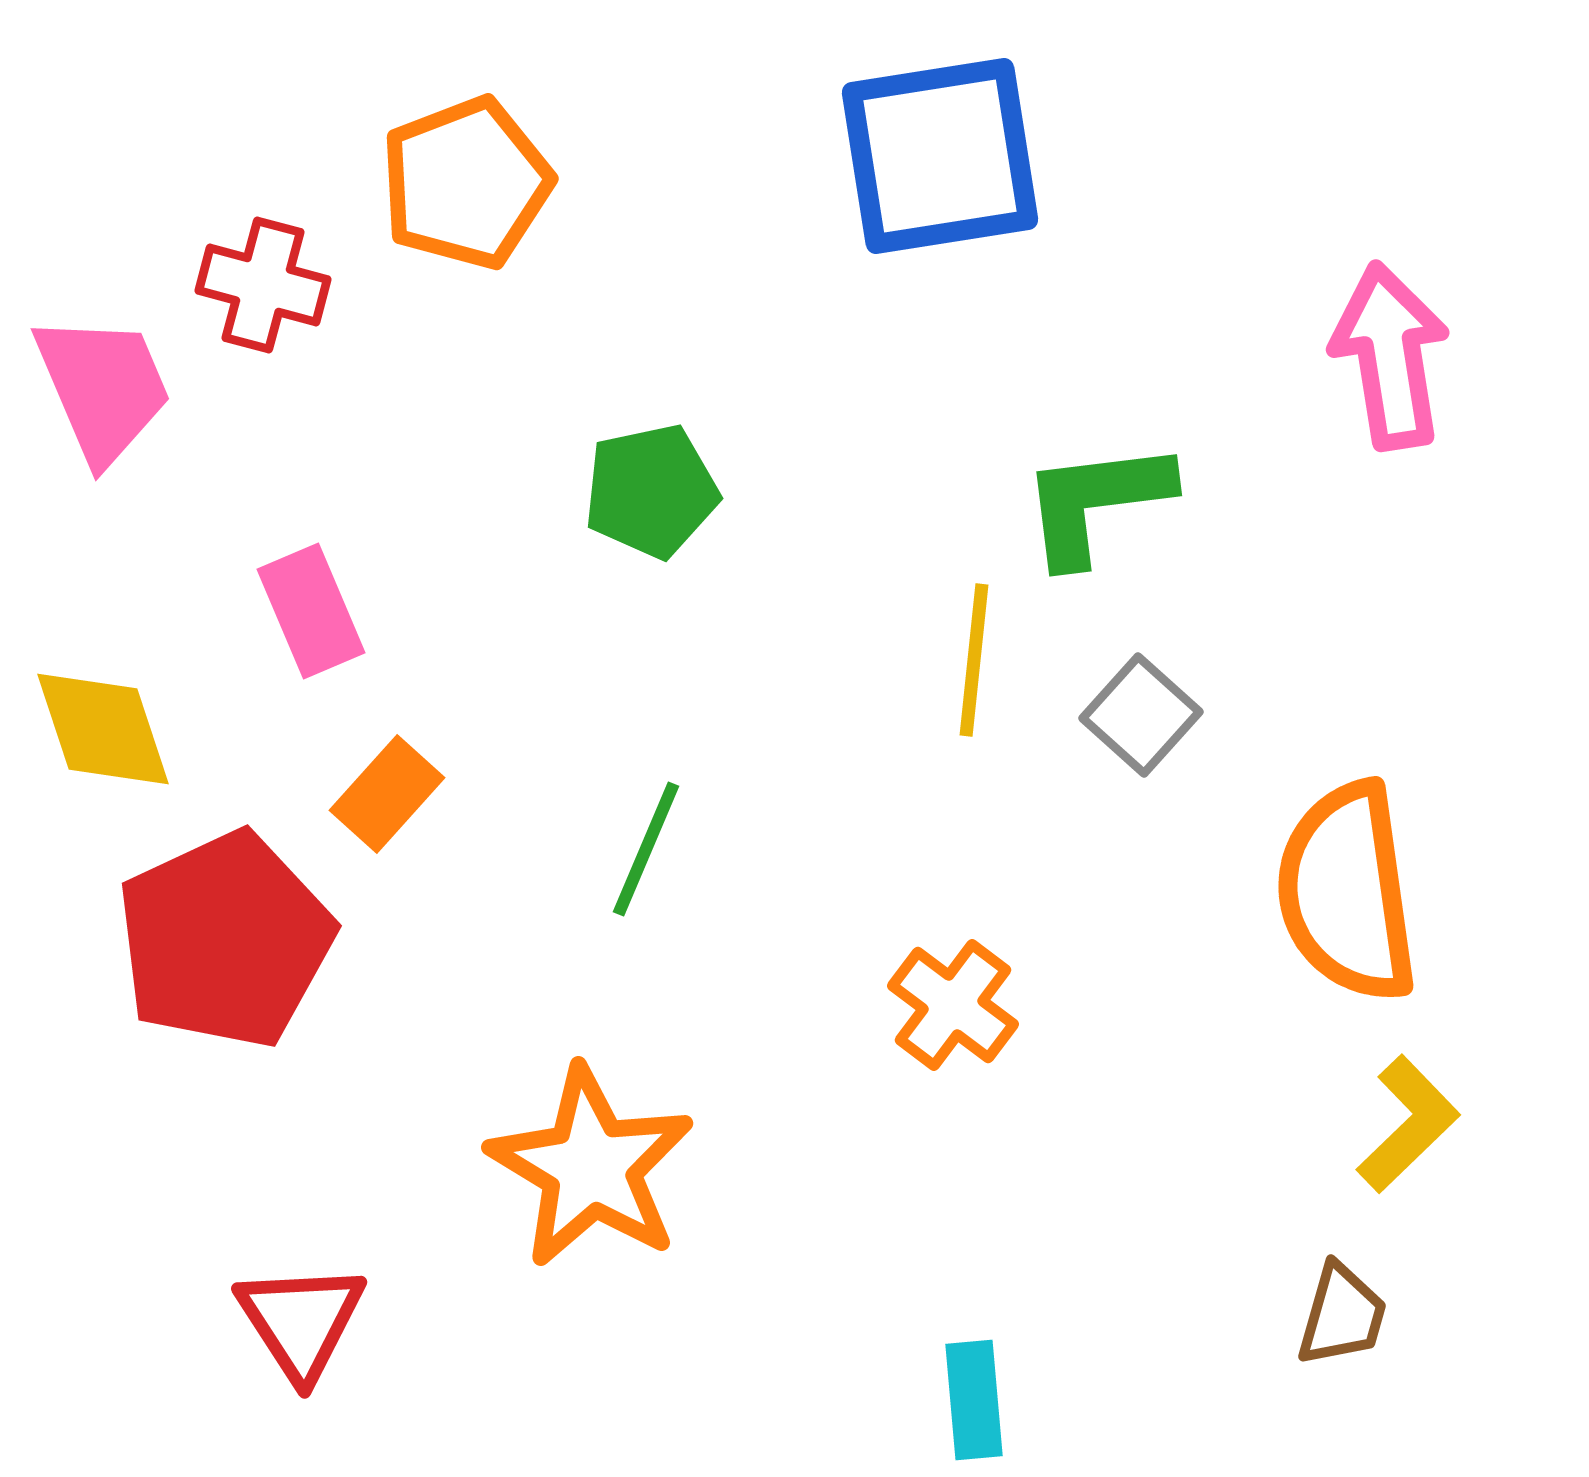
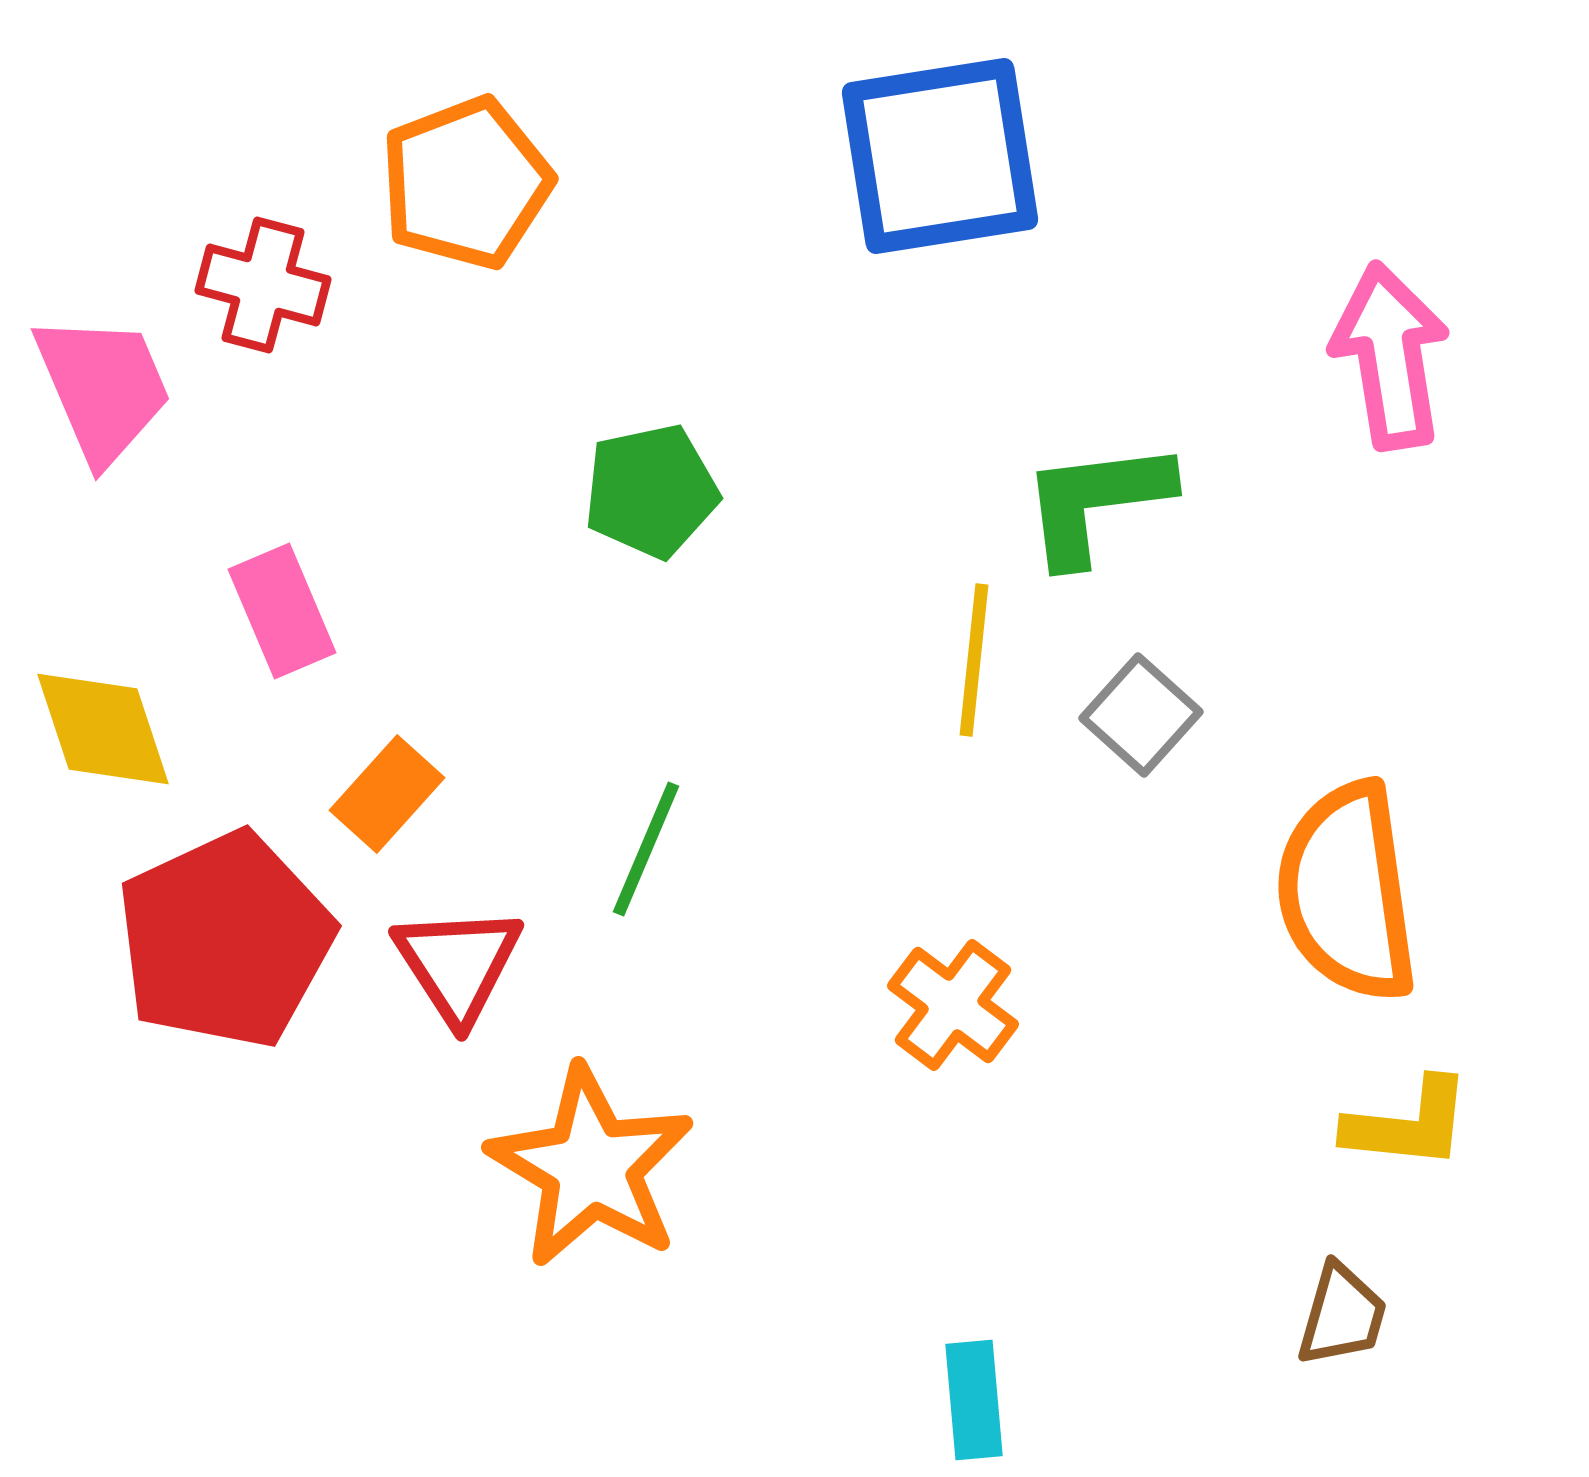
pink rectangle: moved 29 px left
yellow L-shape: rotated 50 degrees clockwise
red triangle: moved 157 px right, 357 px up
